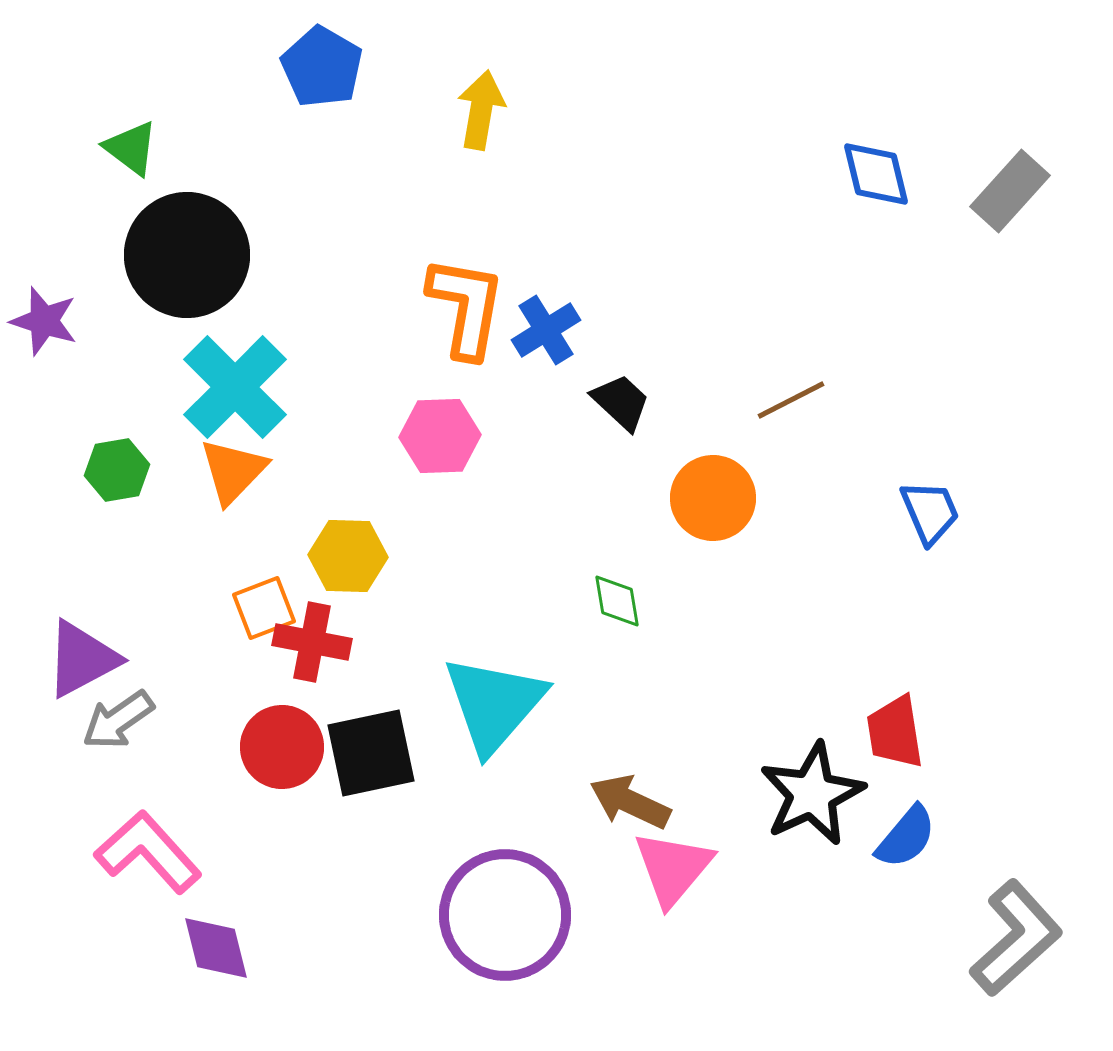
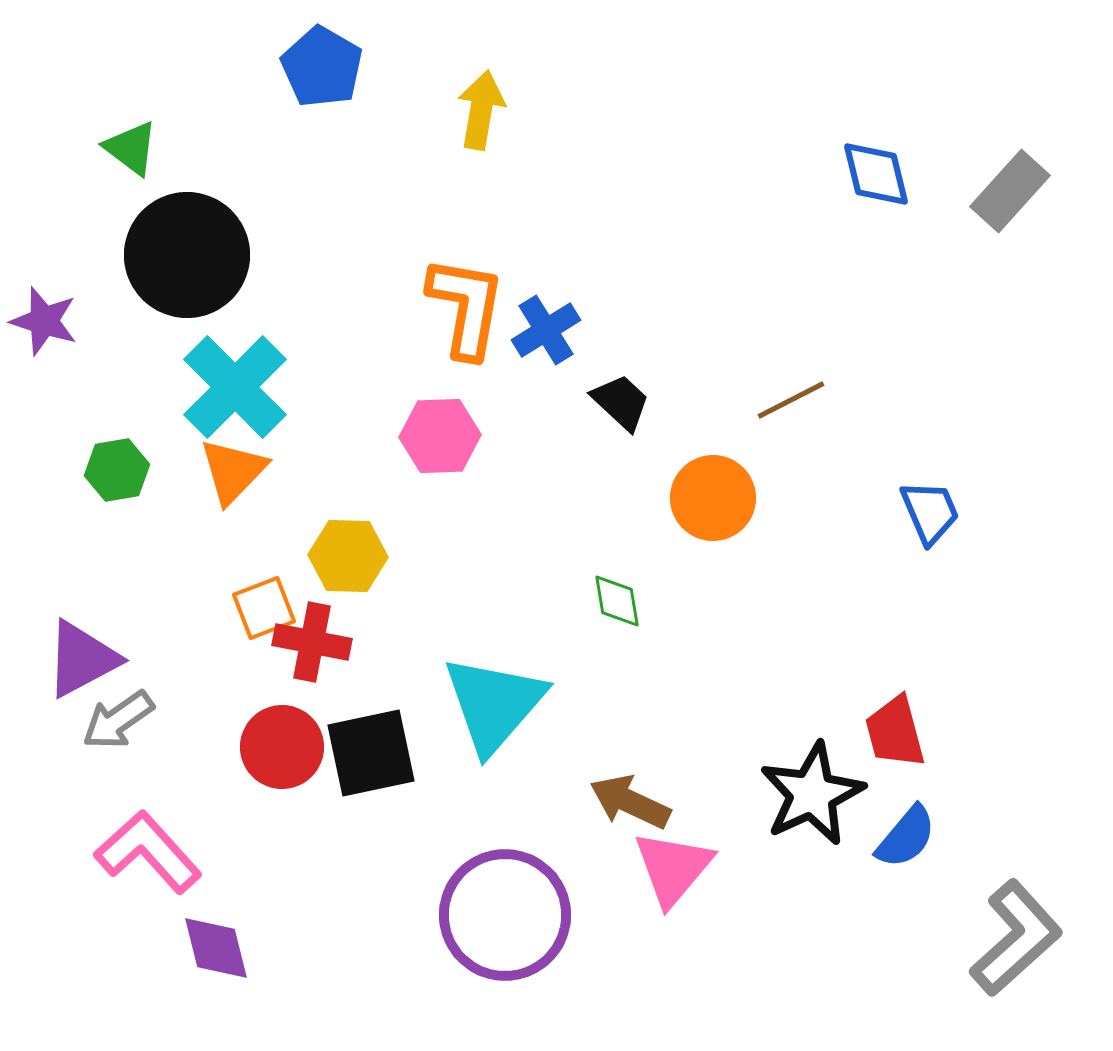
red trapezoid: rotated 6 degrees counterclockwise
